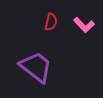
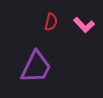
purple trapezoid: rotated 78 degrees clockwise
